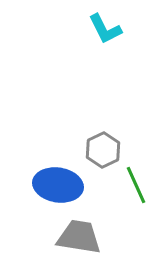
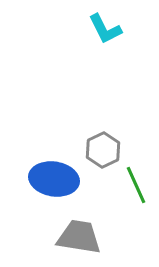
blue ellipse: moved 4 px left, 6 px up
